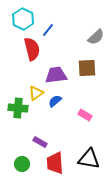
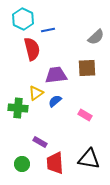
blue line: rotated 40 degrees clockwise
